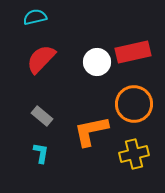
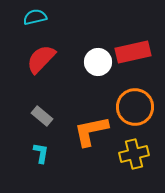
white circle: moved 1 px right
orange circle: moved 1 px right, 3 px down
